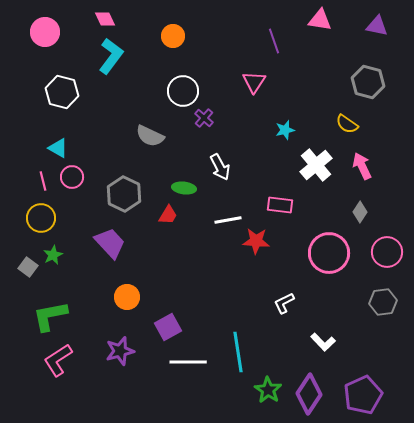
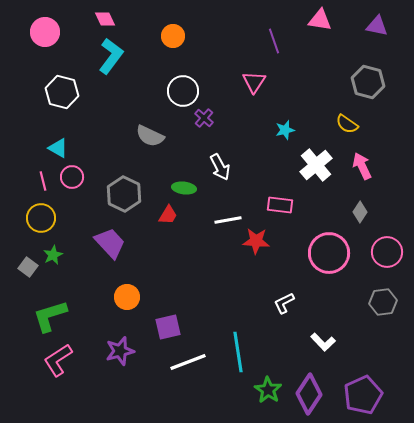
green L-shape at (50, 316): rotated 6 degrees counterclockwise
purple square at (168, 327): rotated 16 degrees clockwise
white line at (188, 362): rotated 21 degrees counterclockwise
